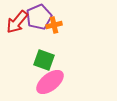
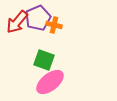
purple pentagon: moved 1 px left, 1 px down
orange cross: rotated 28 degrees clockwise
